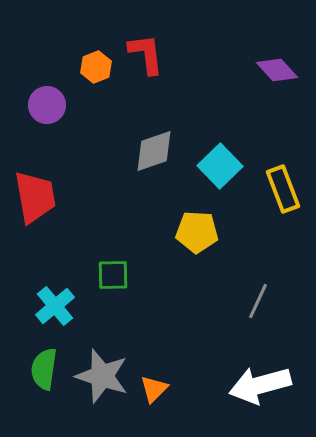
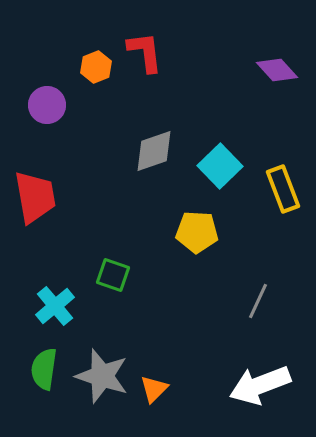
red L-shape: moved 1 px left, 2 px up
green square: rotated 20 degrees clockwise
white arrow: rotated 6 degrees counterclockwise
